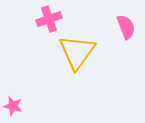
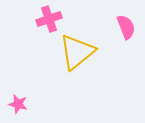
yellow triangle: rotated 15 degrees clockwise
pink star: moved 5 px right, 2 px up
